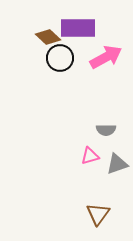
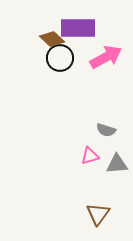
brown diamond: moved 4 px right, 2 px down
gray semicircle: rotated 18 degrees clockwise
gray triangle: rotated 15 degrees clockwise
